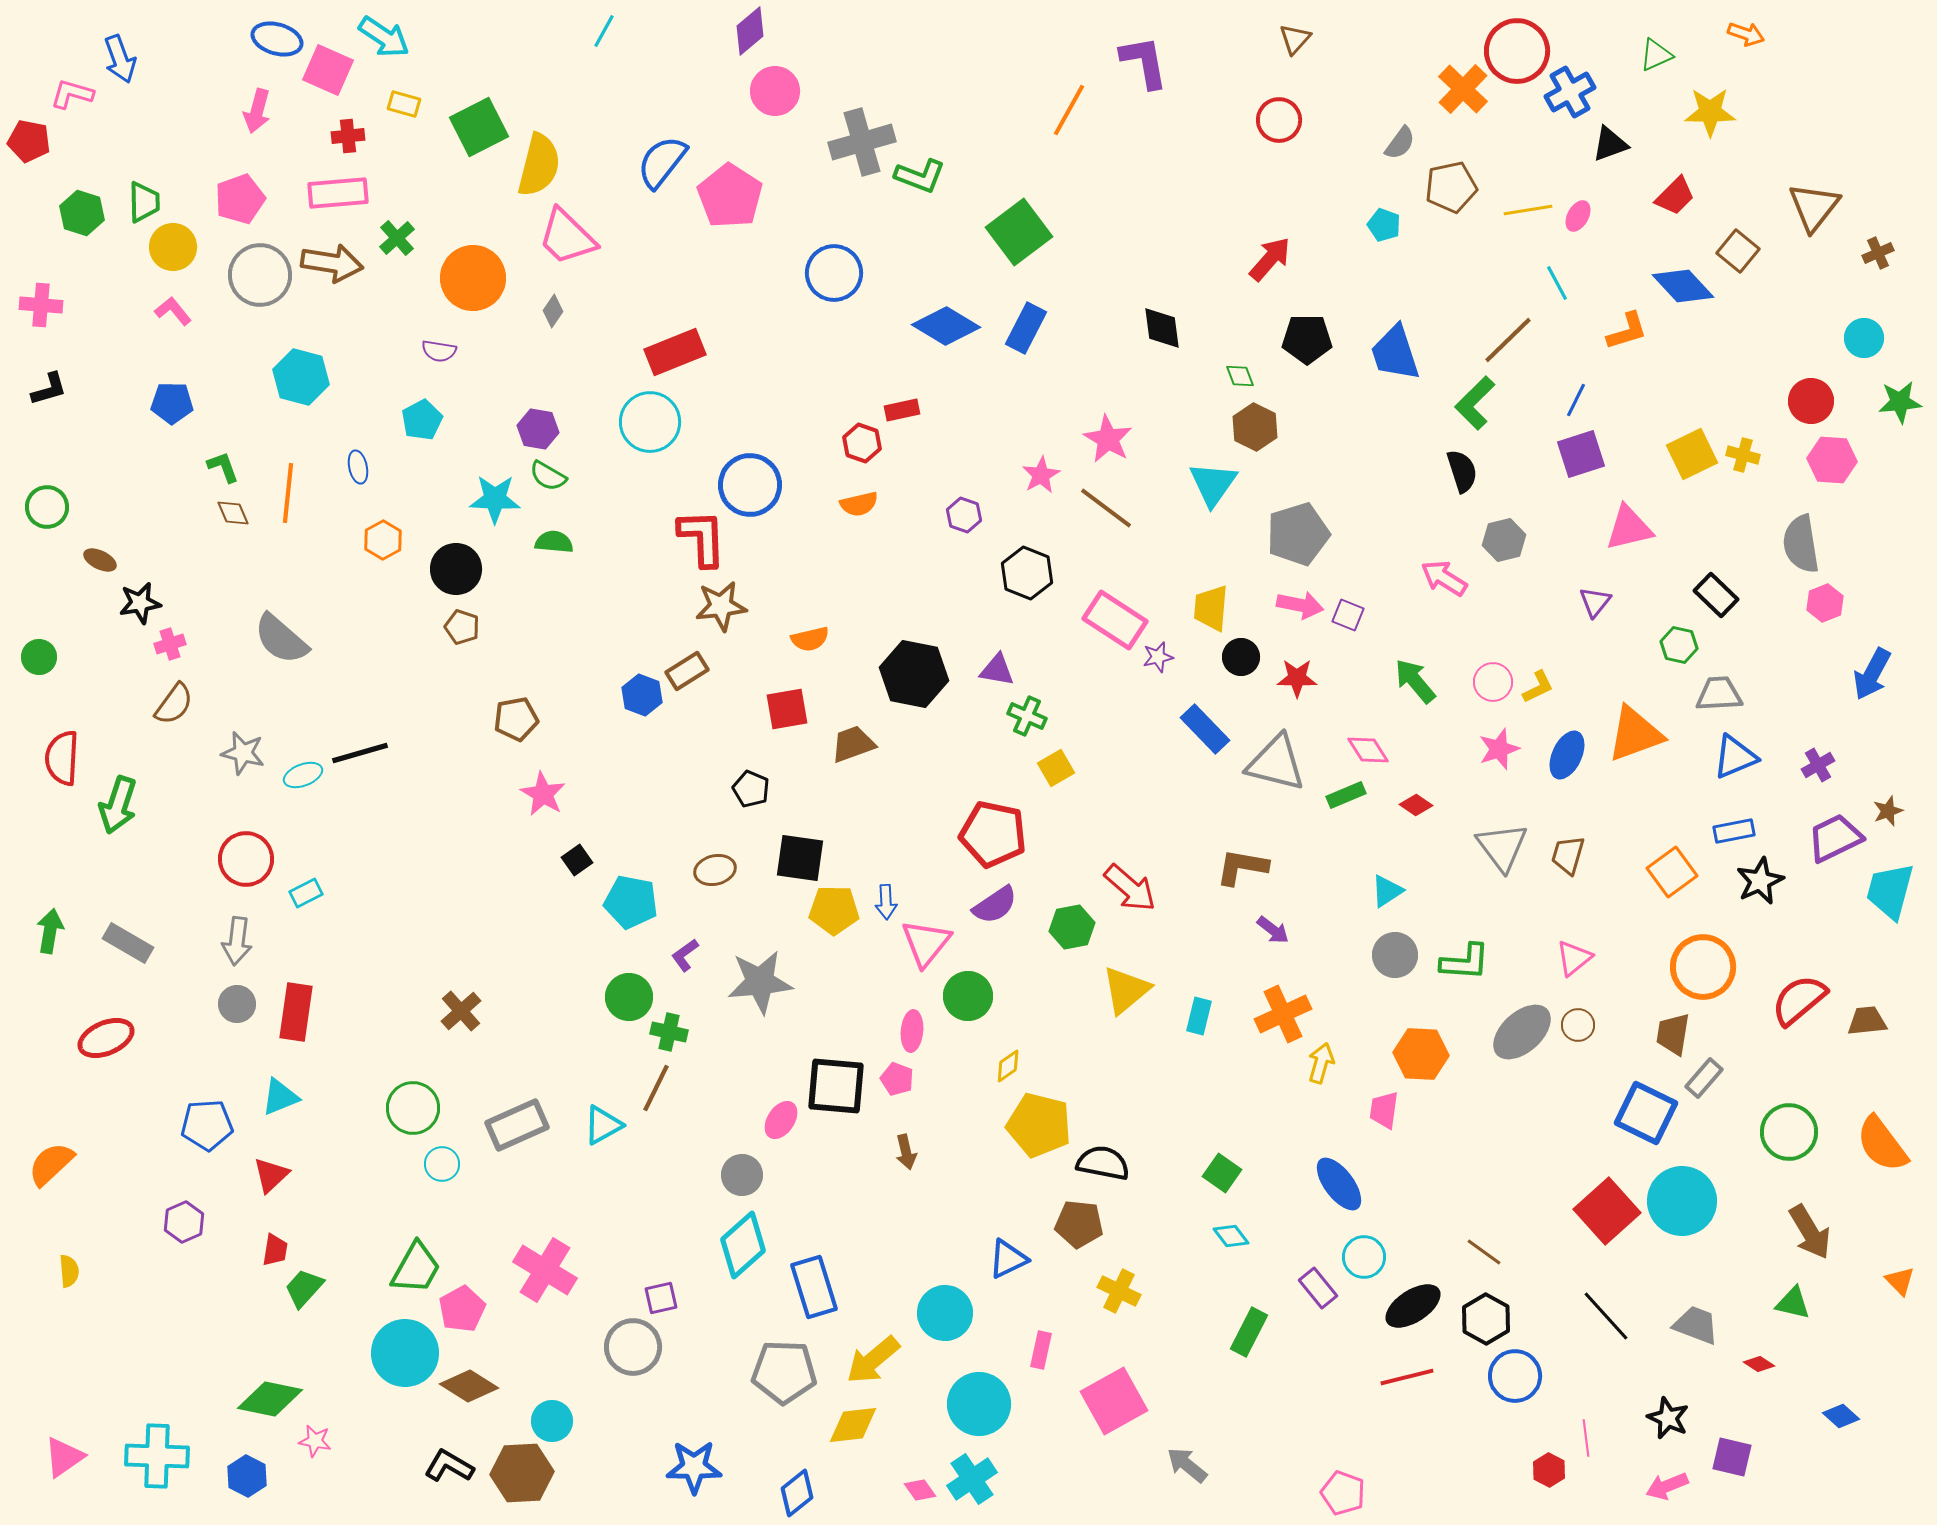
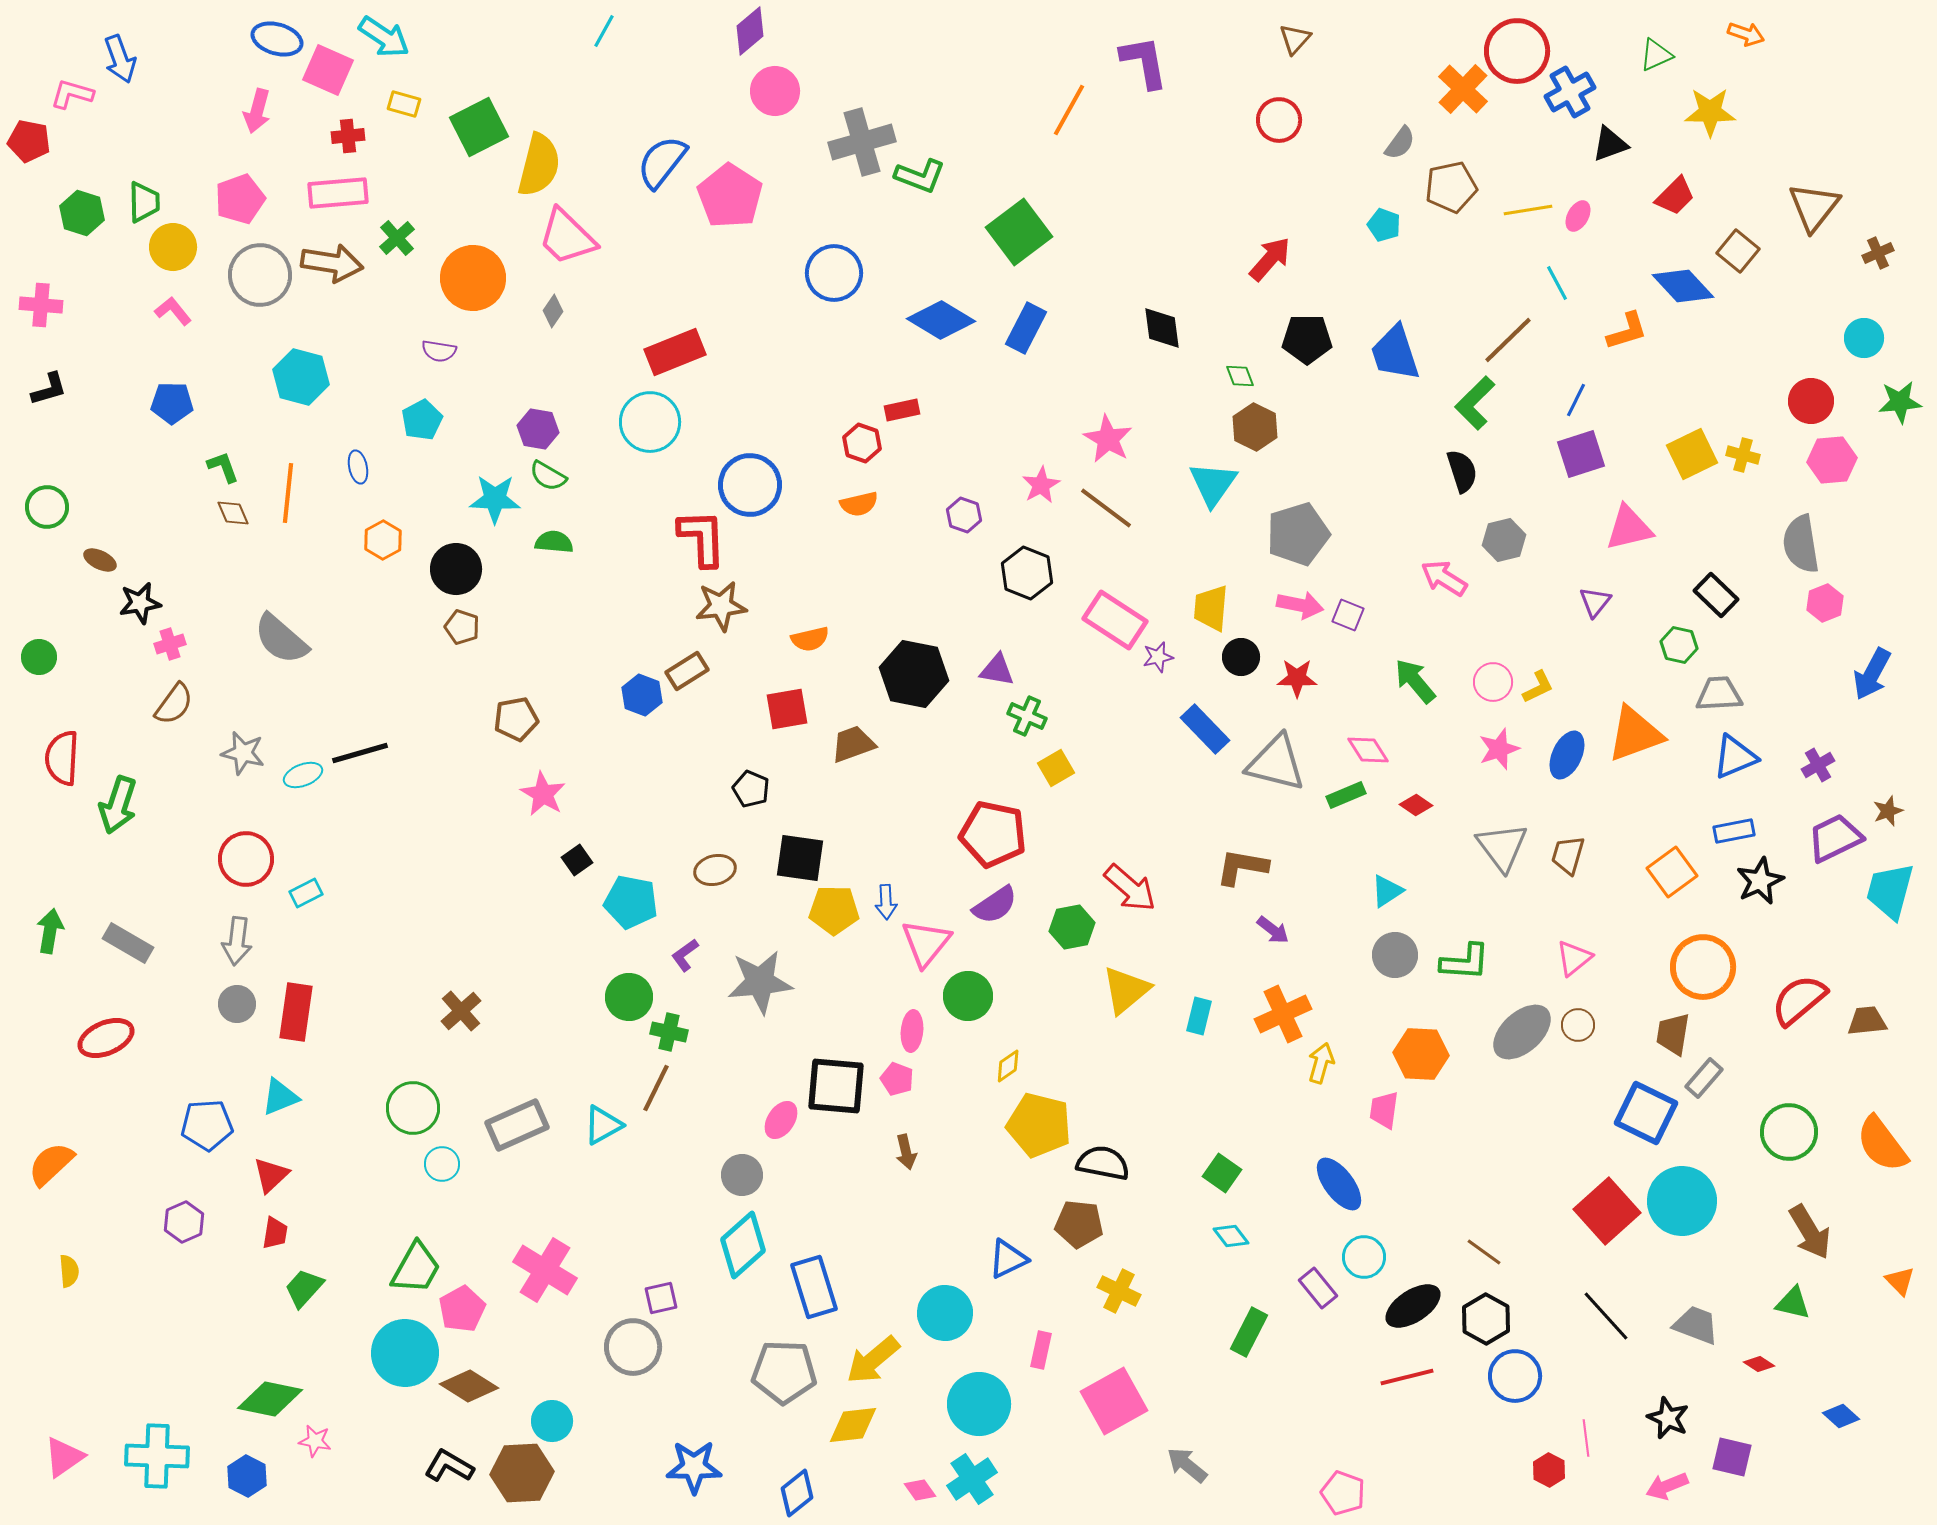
blue diamond at (946, 326): moved 5 px left, 6 px up
pink hexagon at (1832, 460): rotated 9 degrees counterclockwise
pink star at (1041, 475): moved 10 px down
red trapezoid at (275, 1250): moved 17 px up
